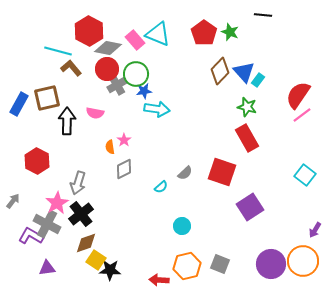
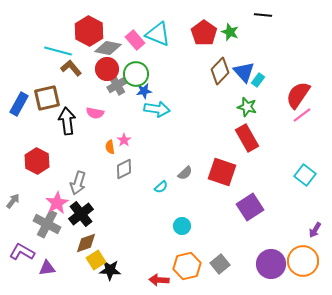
black arrow at (67, 121): rotated 8 degrees counterclockwise
purple L-shape at (31, 236): moved 9 px left, 16 px down
yellow square at (96, 260): rotated 24 degrees clockwise
gray square at (220, 264): rotated 30 degrees clockwise
